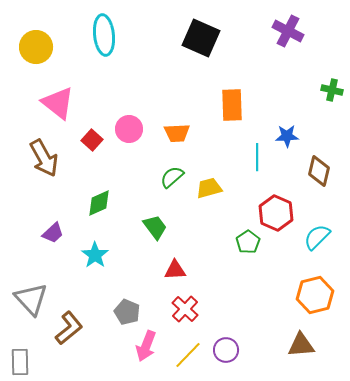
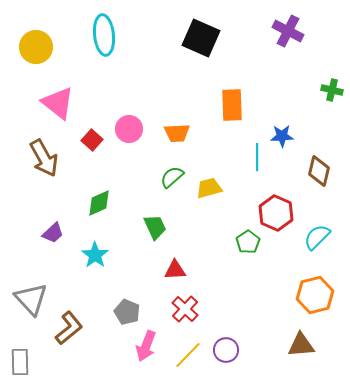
blue star: moved 5 px left
green trapezoid: rotated 12 degrees clockwise
